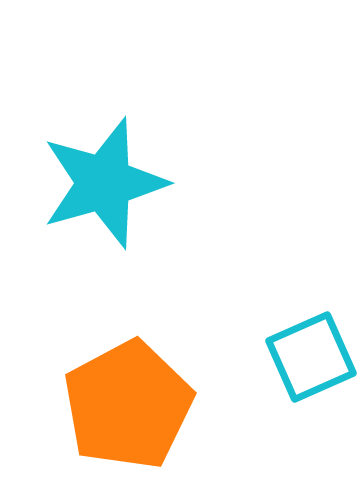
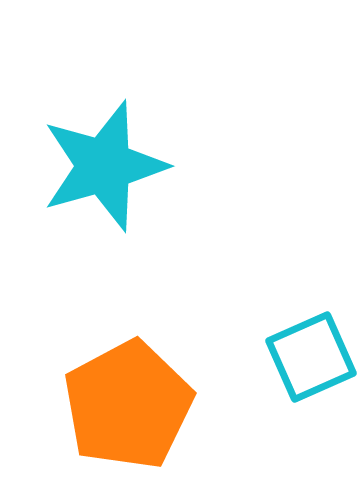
cyan star: moved 17 px up
